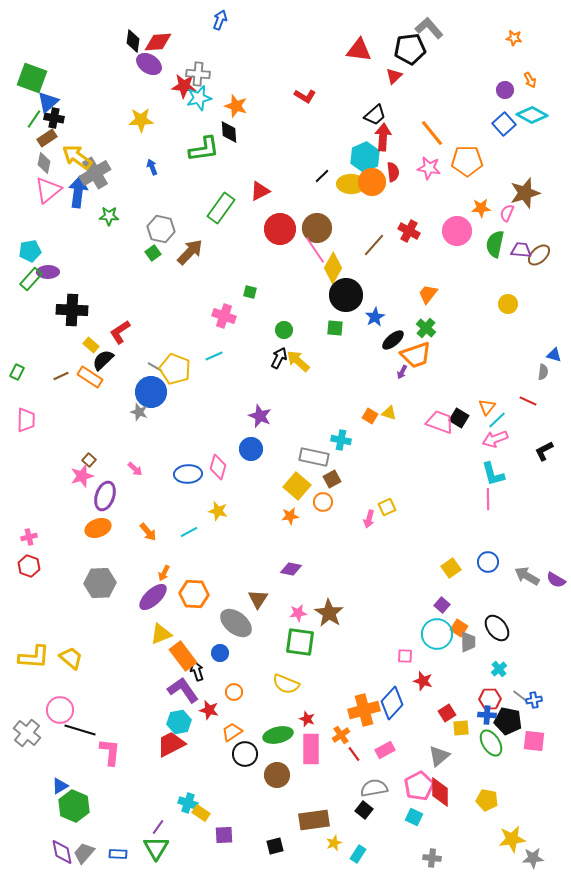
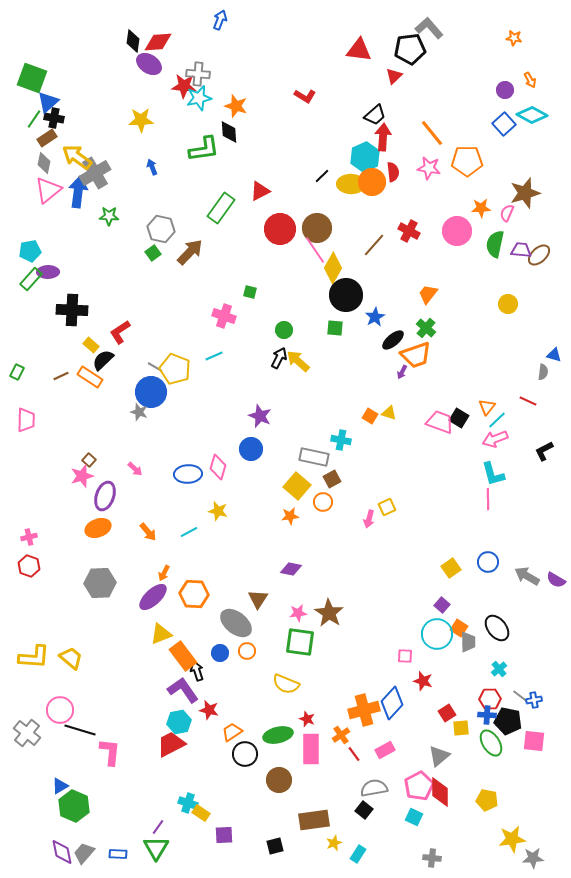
orange circle at (234, 692): moved 13 px right, 41 px up
brown circle at (277, 775): moved 2 px right, 5 px down
